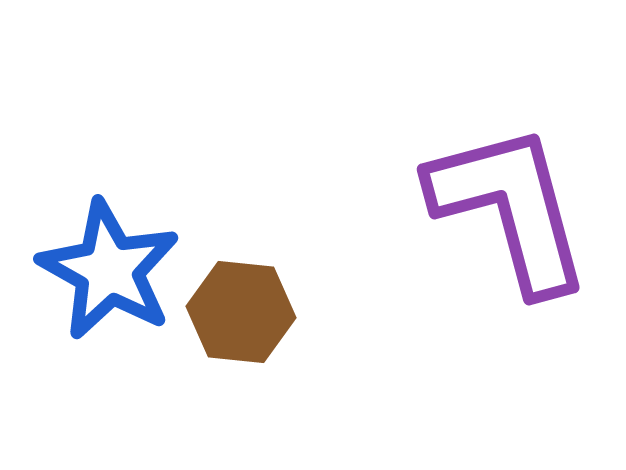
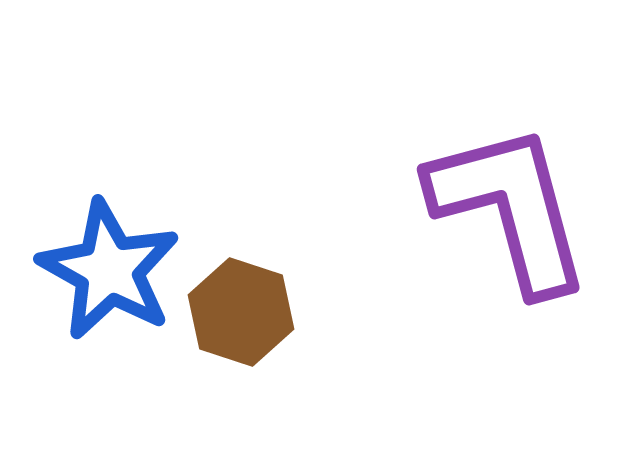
brown hexagon: rotated 12 degrees clockwise
